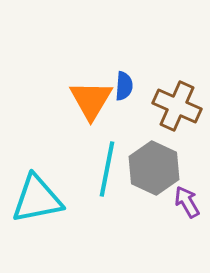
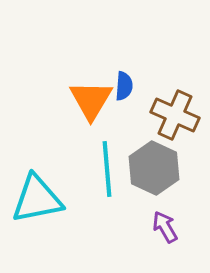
brown cross: moved 2 px left, 9 px down
cyan line: rotated 16 degrees counterclockwise
purple arrow: moved 22 px left, 25 px down
